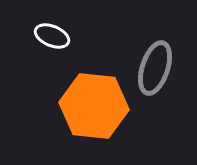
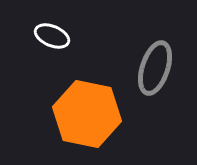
orange hexagon: moved 7 px left, 8 px down; rotated 6 degrees clockwise
